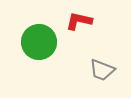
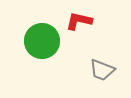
green circle: moved 3 px right, 1 px up
